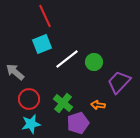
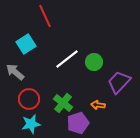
cyan square: moved 16 px left; rotated 12 degrees counterclockwise
